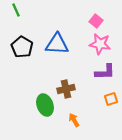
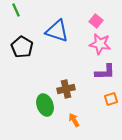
blue triangle: moved 13 px up; rotated 15 degrees clockwise
